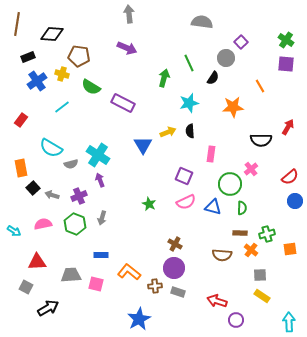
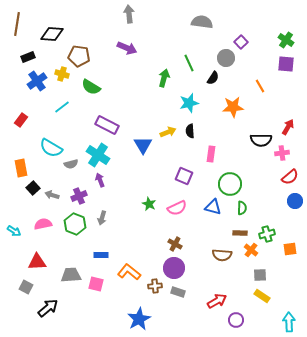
purple rectangle at (123, 103): moved 16 px left, 22 px down
pink cross at (251, 169): moved 31 px right, 16 px up; rotated 32 degrees clockwise
pink semicircle at (186, 202): moved 9 px left, 6 px down
red arrow at (217, 301): rotated 132 degrees clockwise
black arrow at (48, 308): rotated 10 degrees counterclockwise
